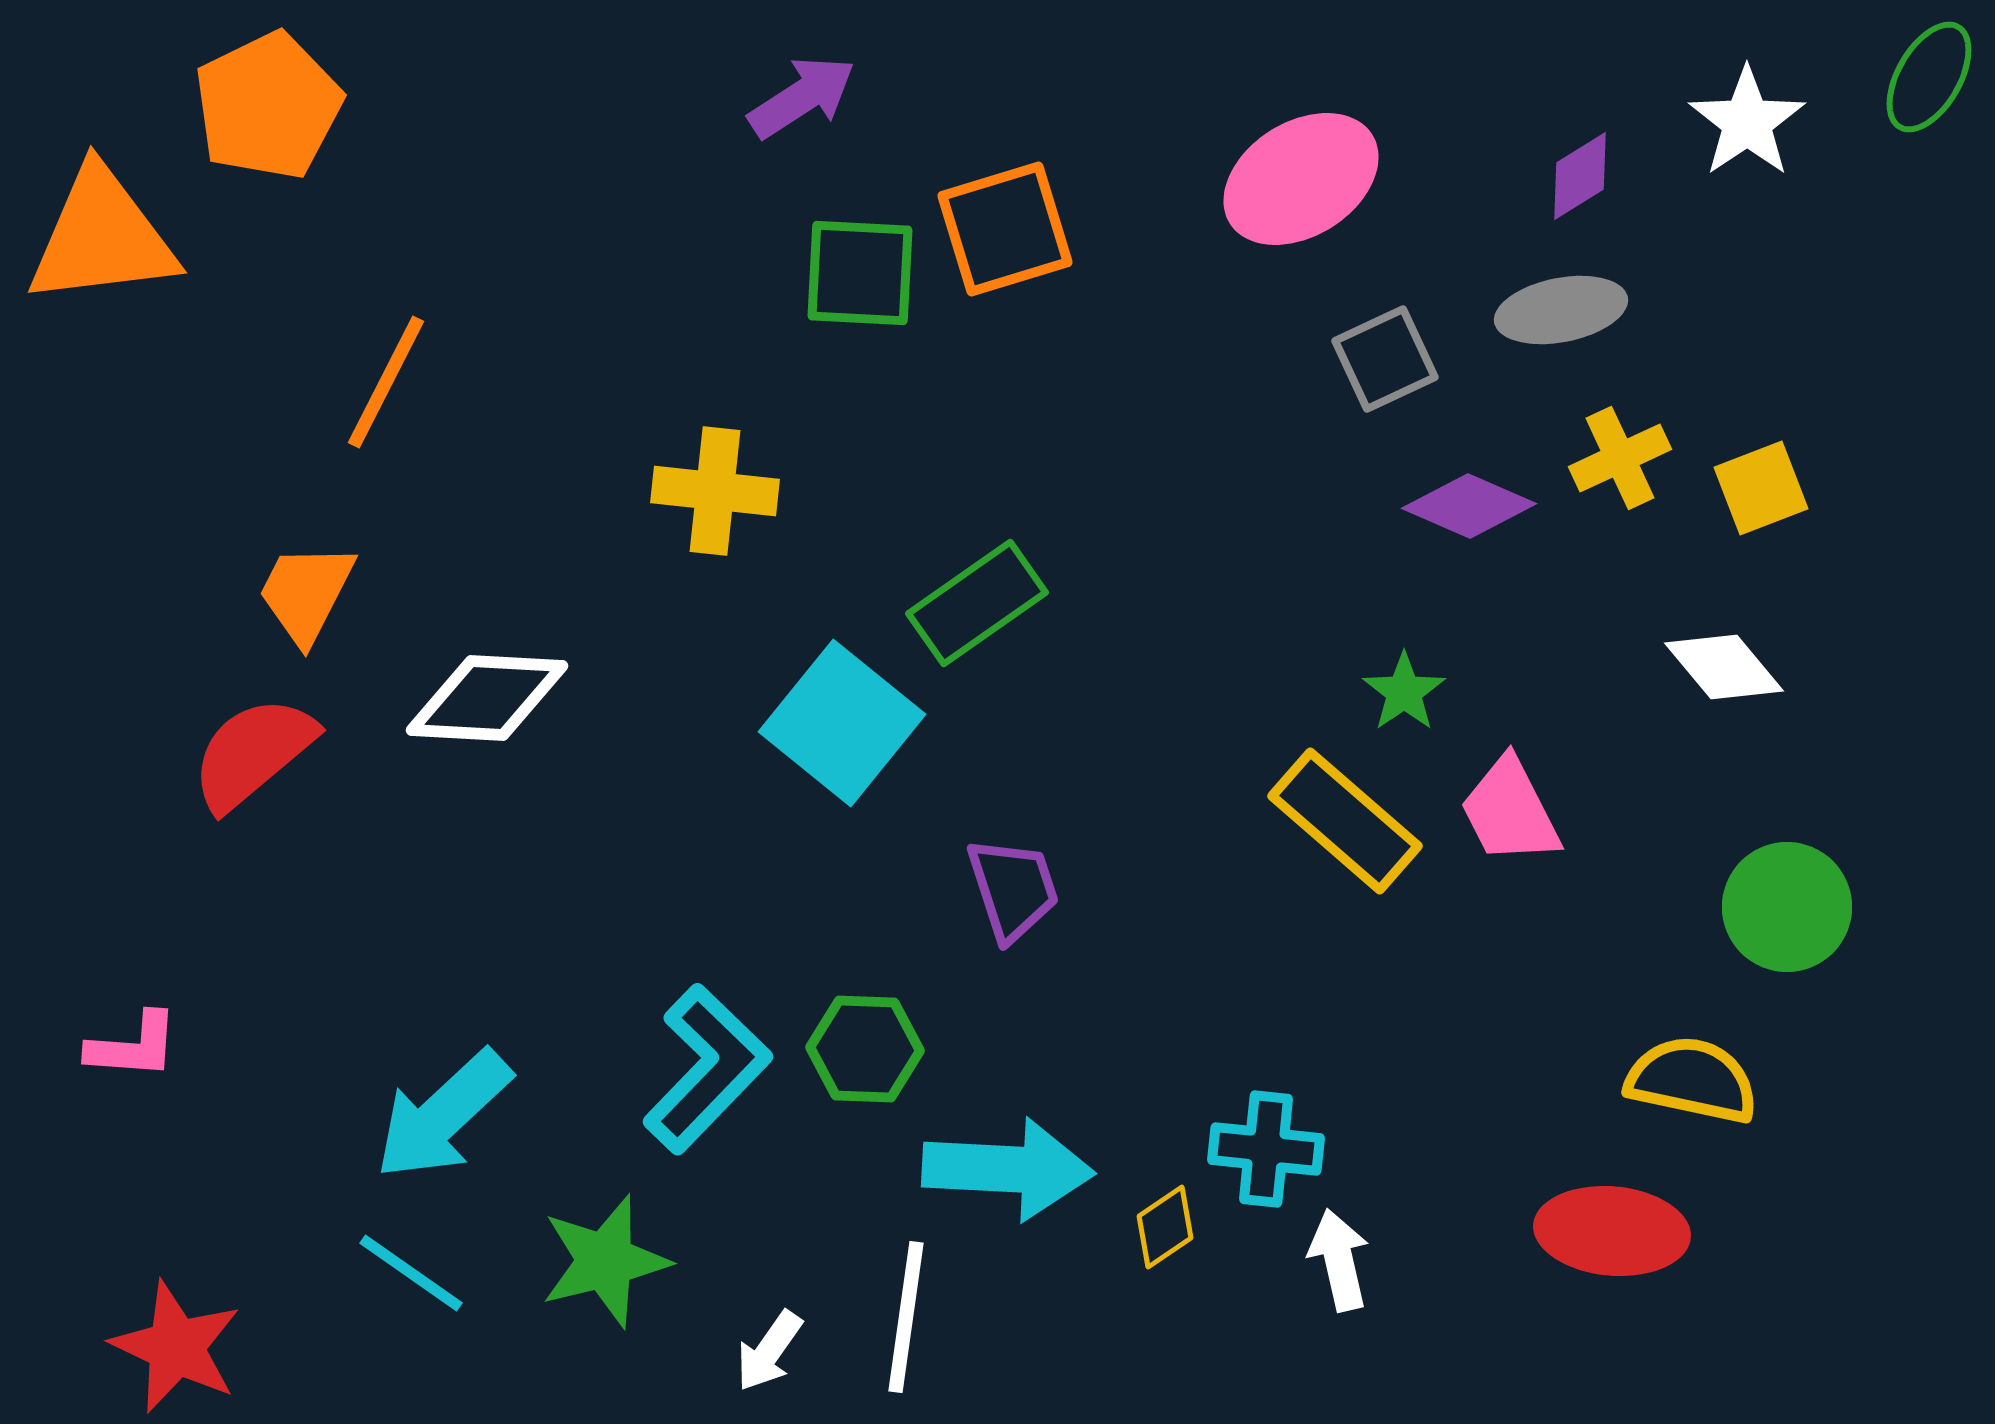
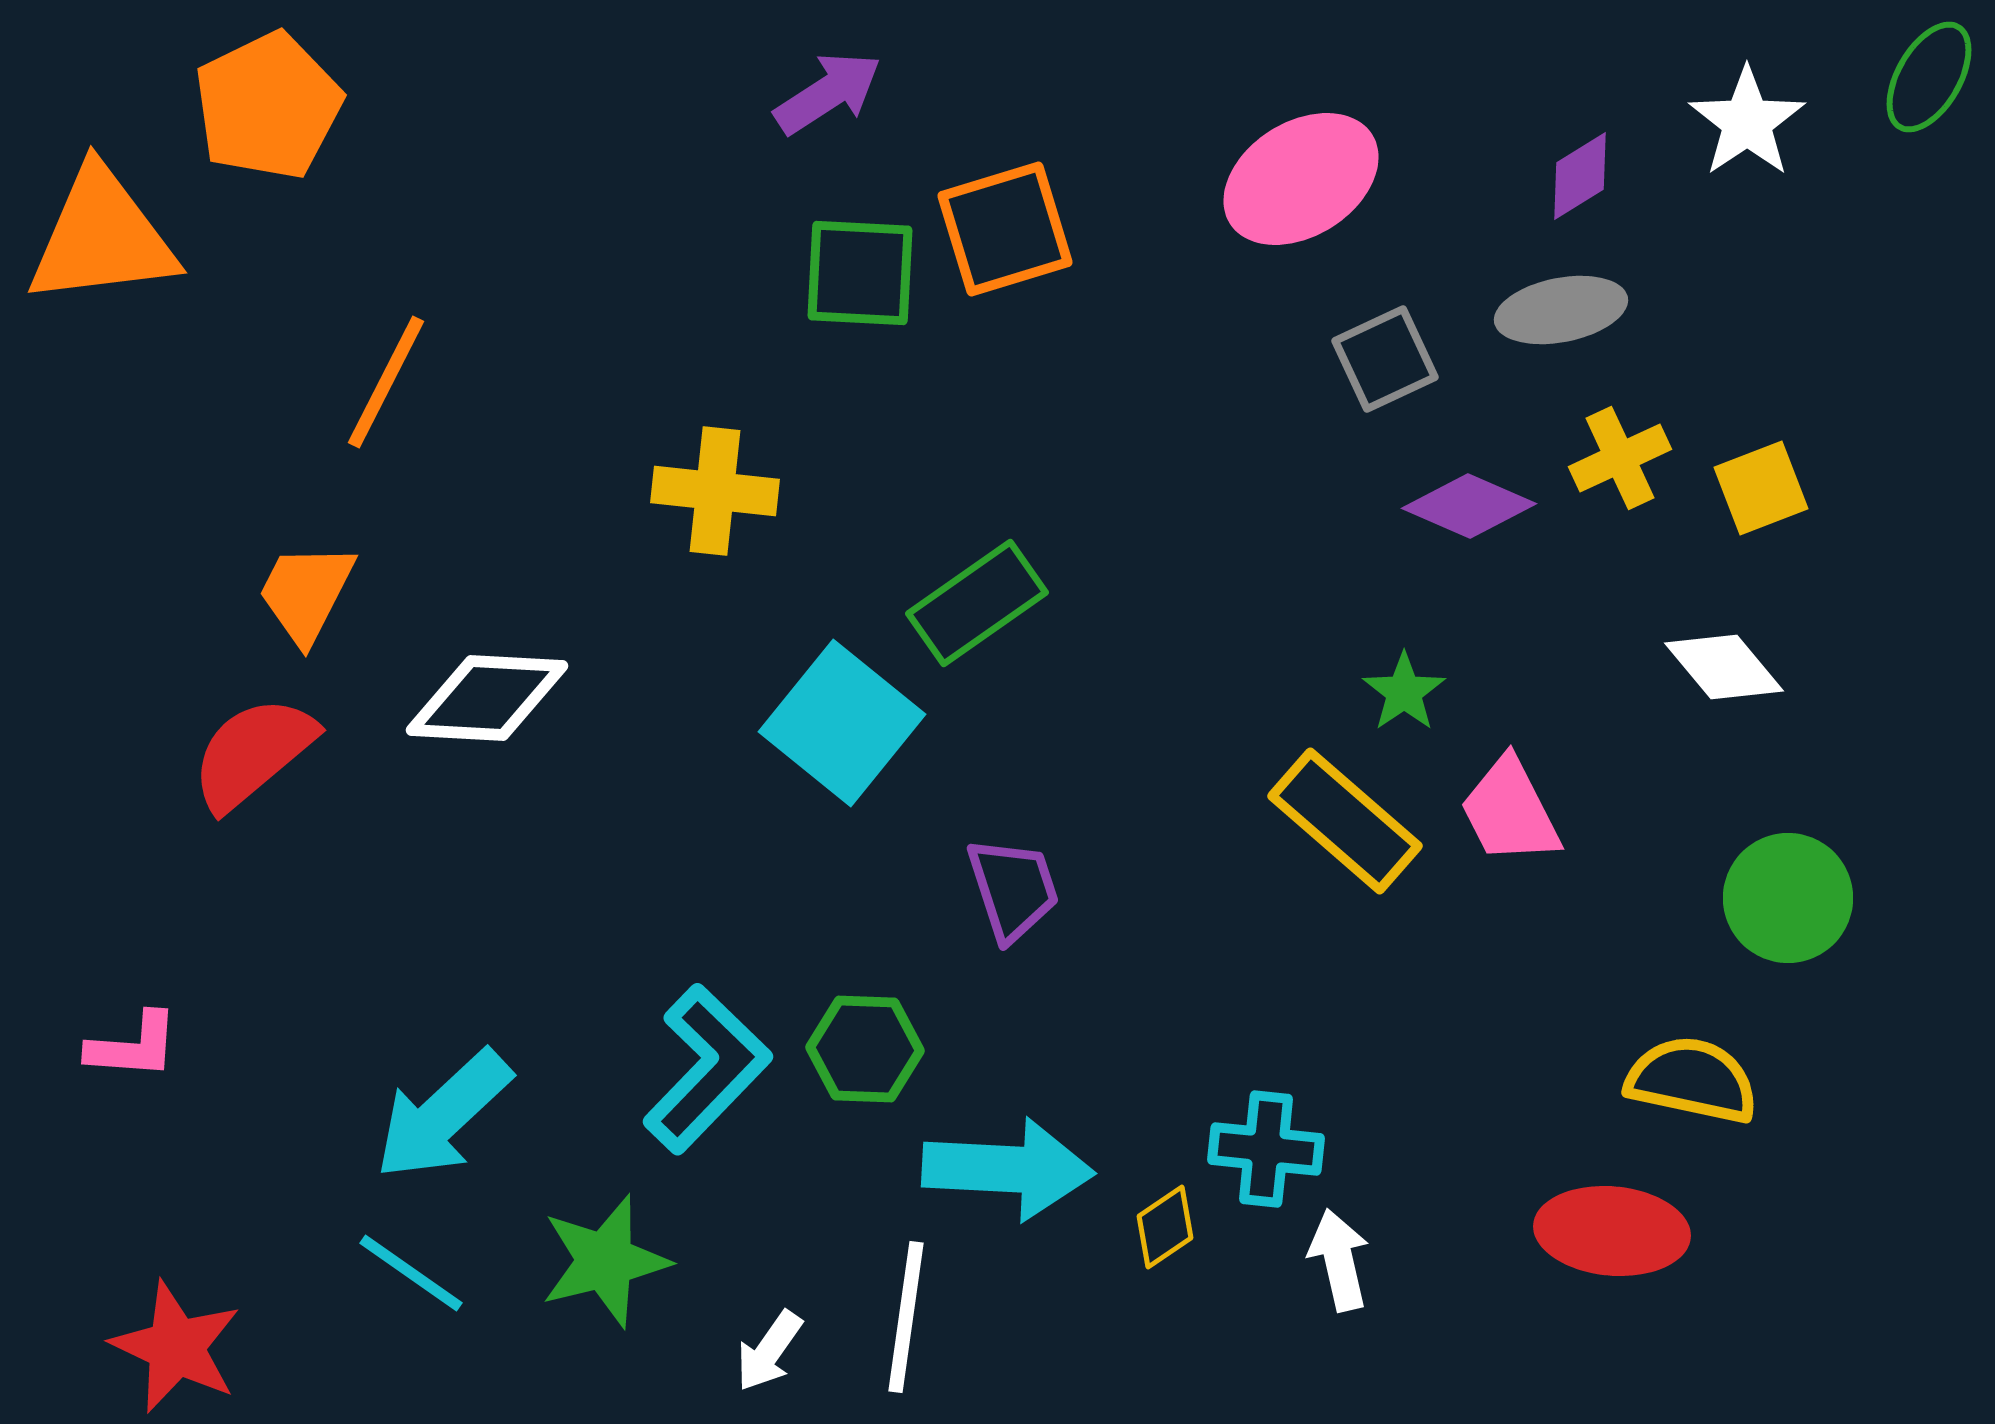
purple arrow at (802, 97): moved 26 px right, 4 px up
green circle at (1787, 907): moved 1 px right, 9 px up
